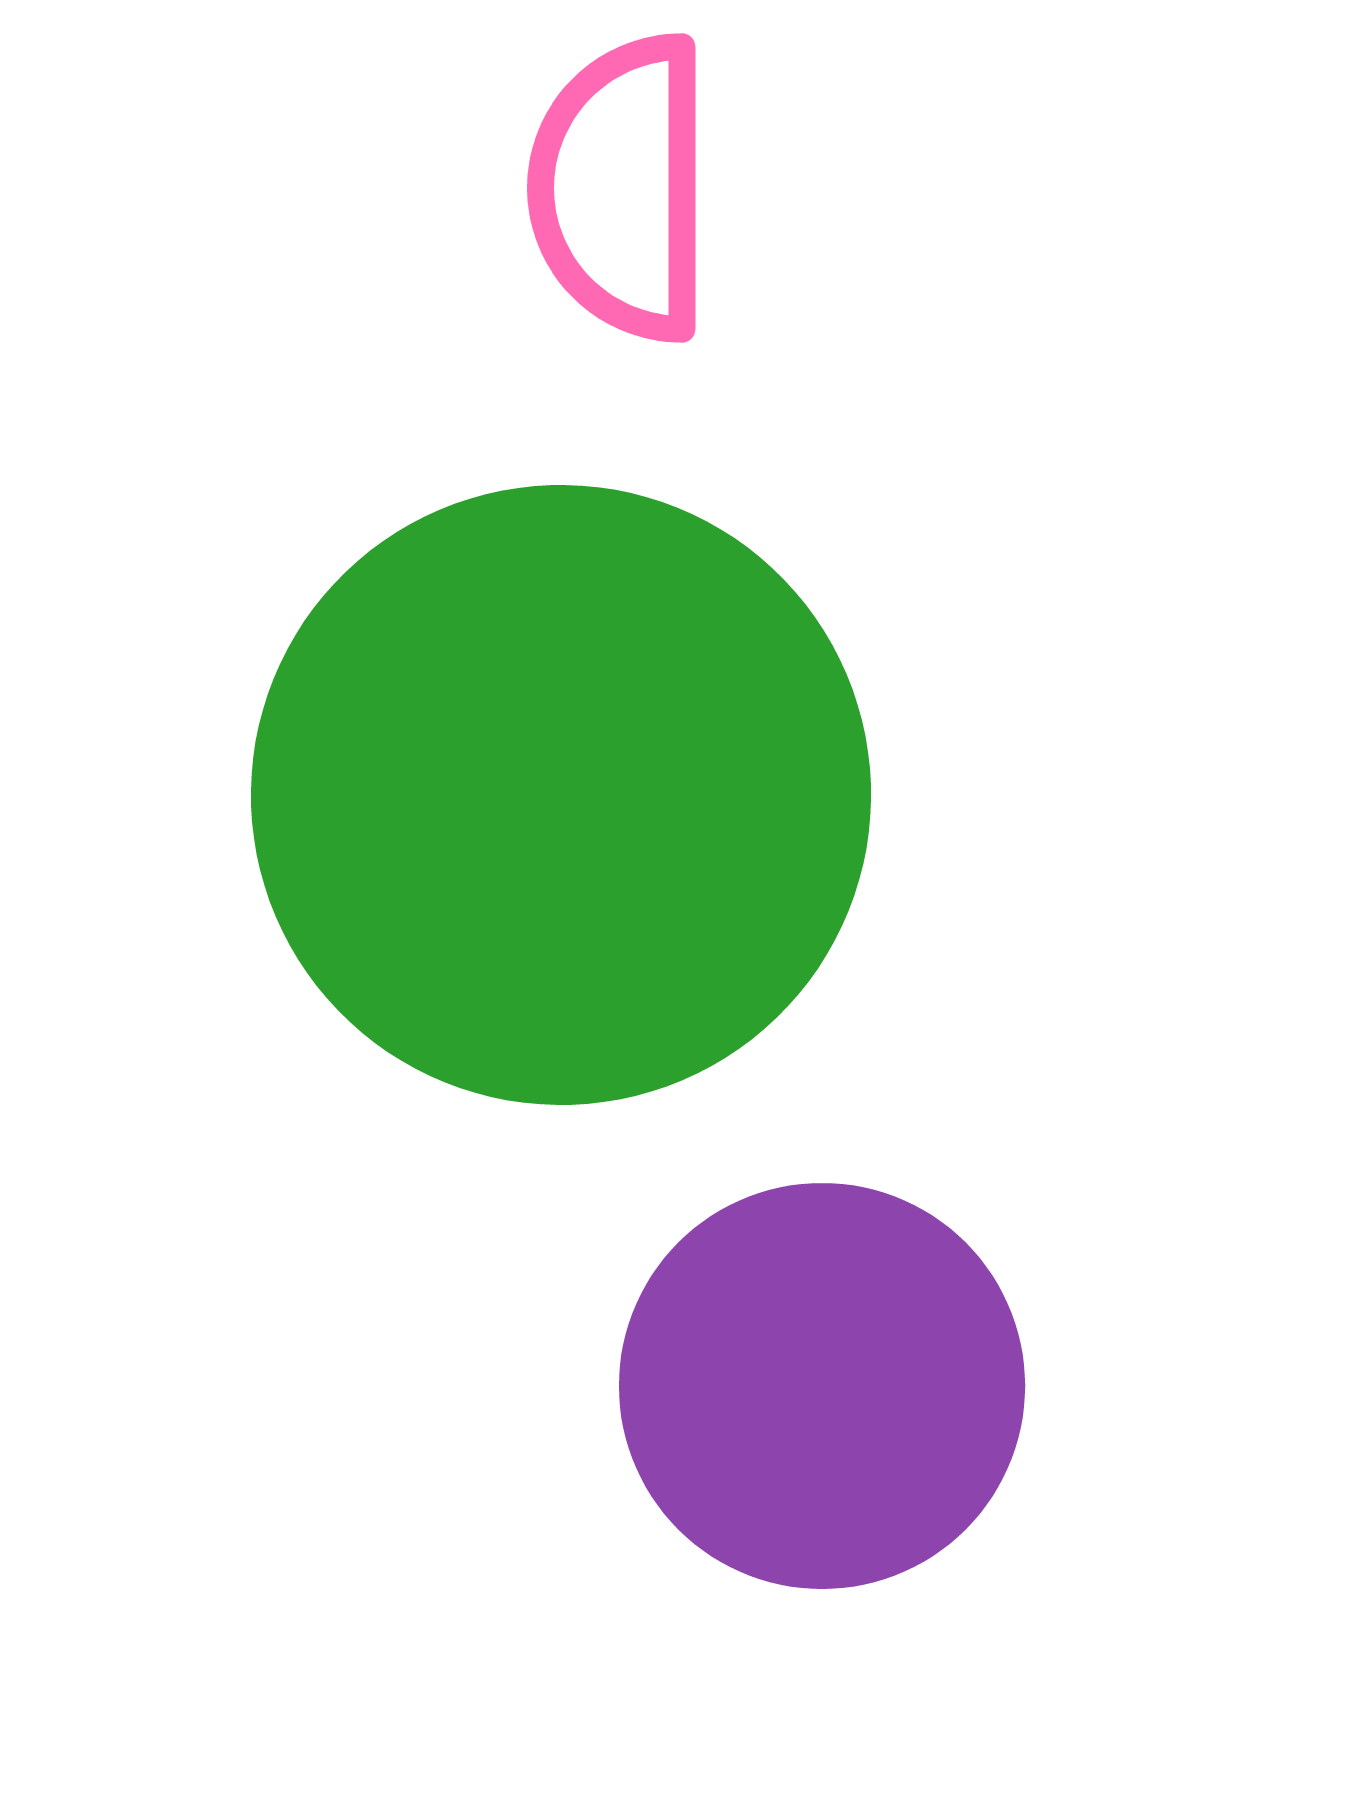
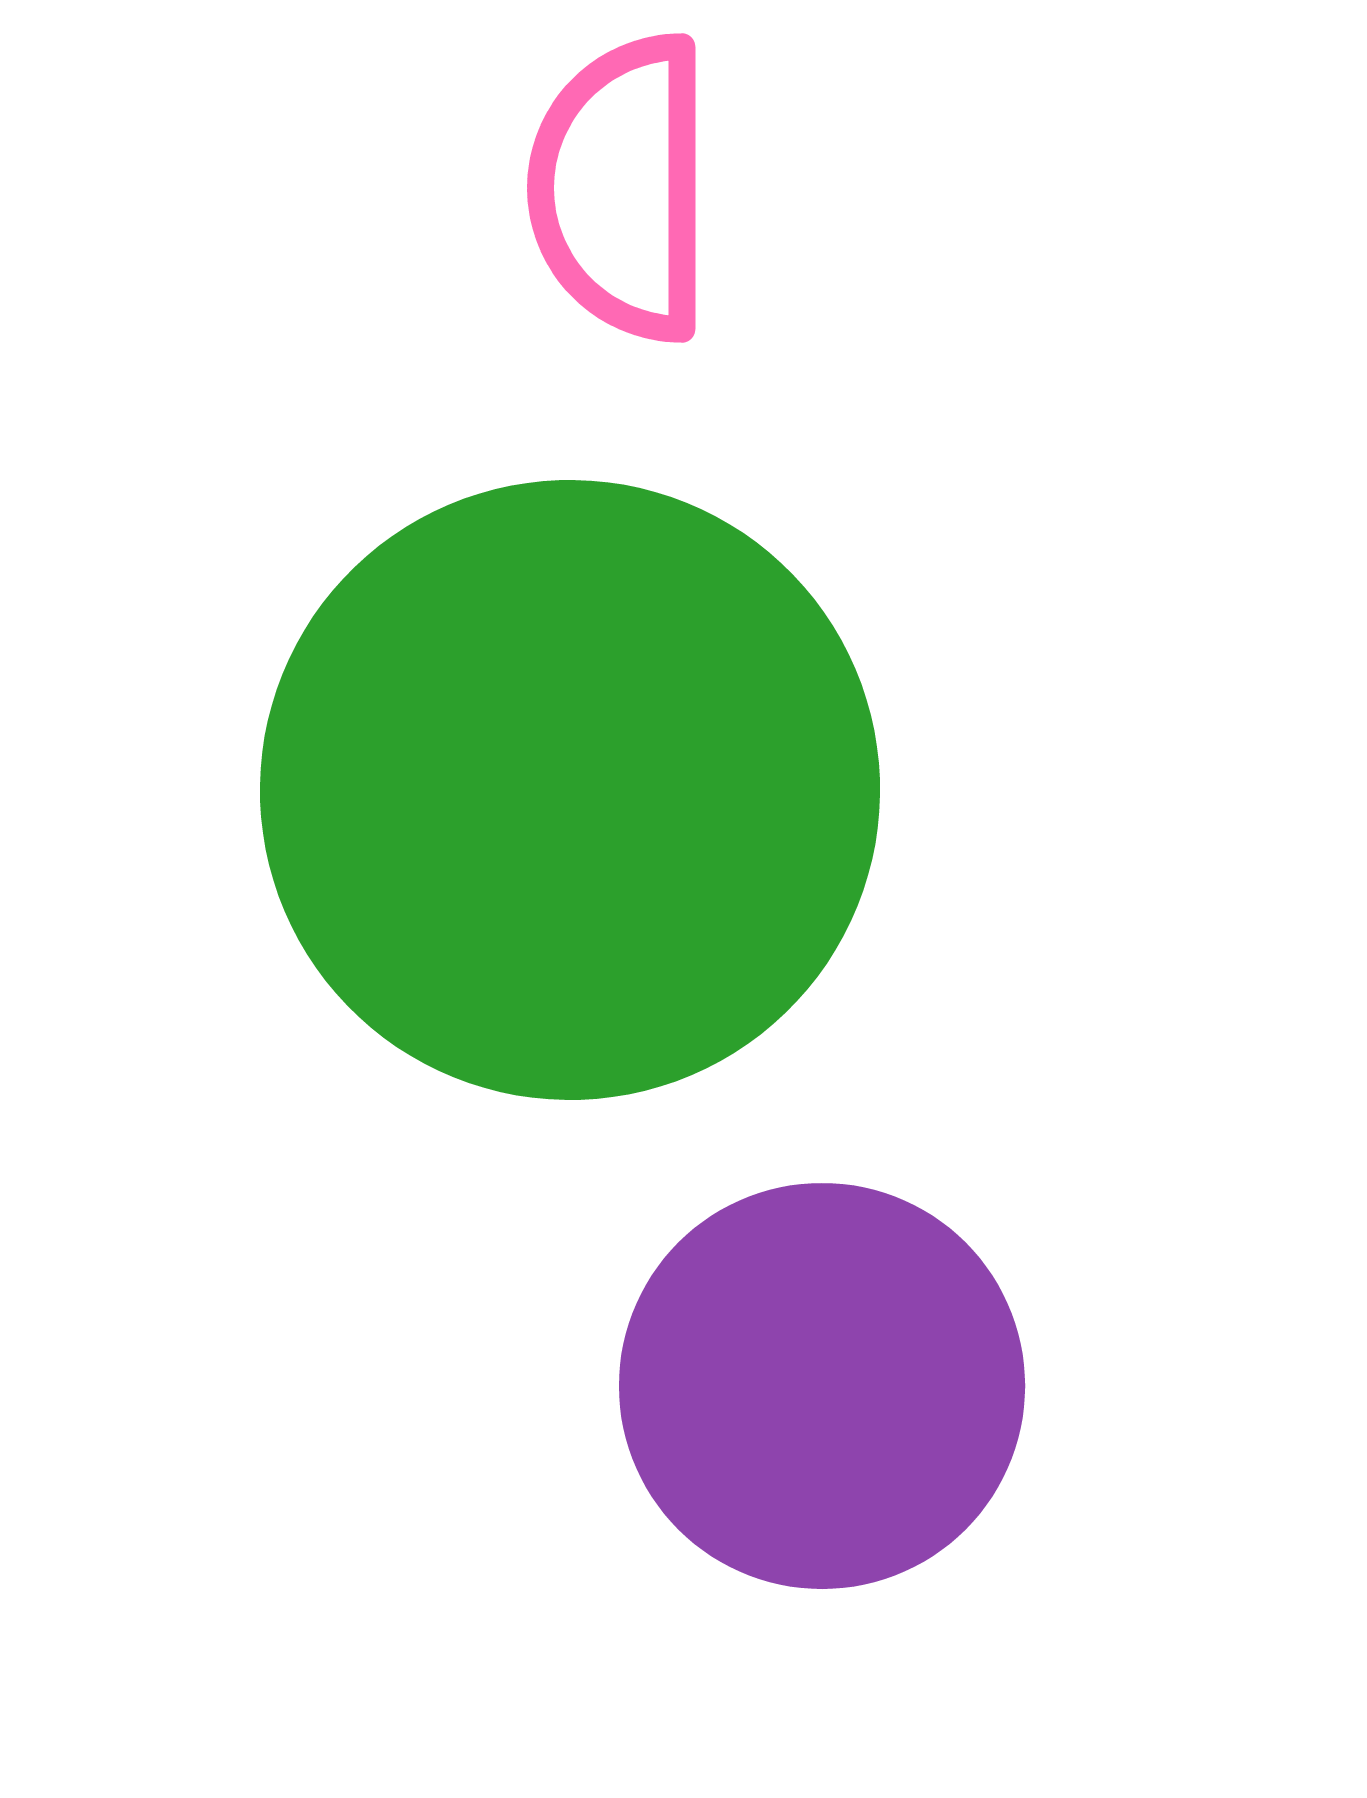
green circle: moved 9 px right, 5 px up
